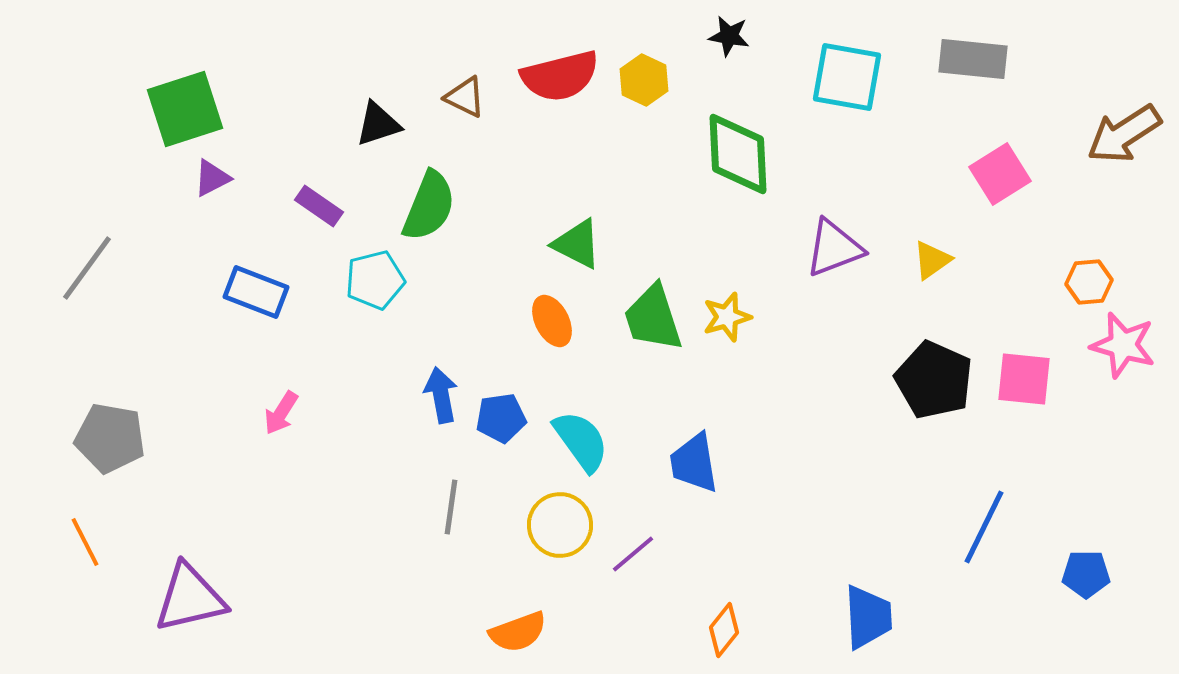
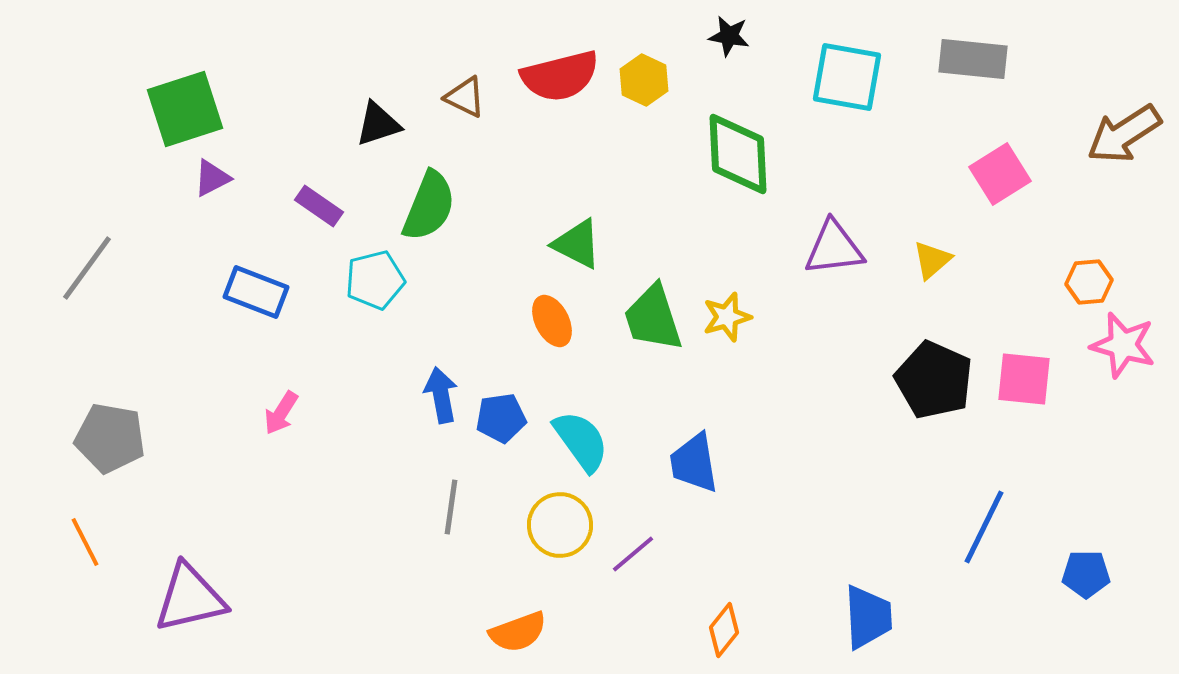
purple triangle at (834, 248): rotated 14 degrees clockwise
yellow triangle at (932, 260): rotated 6 degrees counterclockwise
